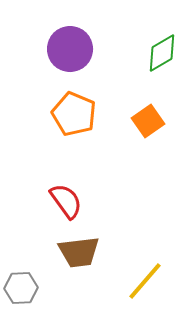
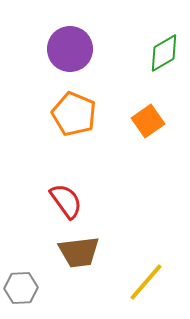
green diamond: moved 2 px right
yellow line: moved 1 px right, 1 px down
